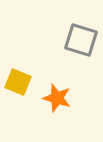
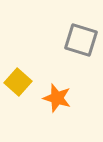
yellow square: rotated 20 degrees clockwise
